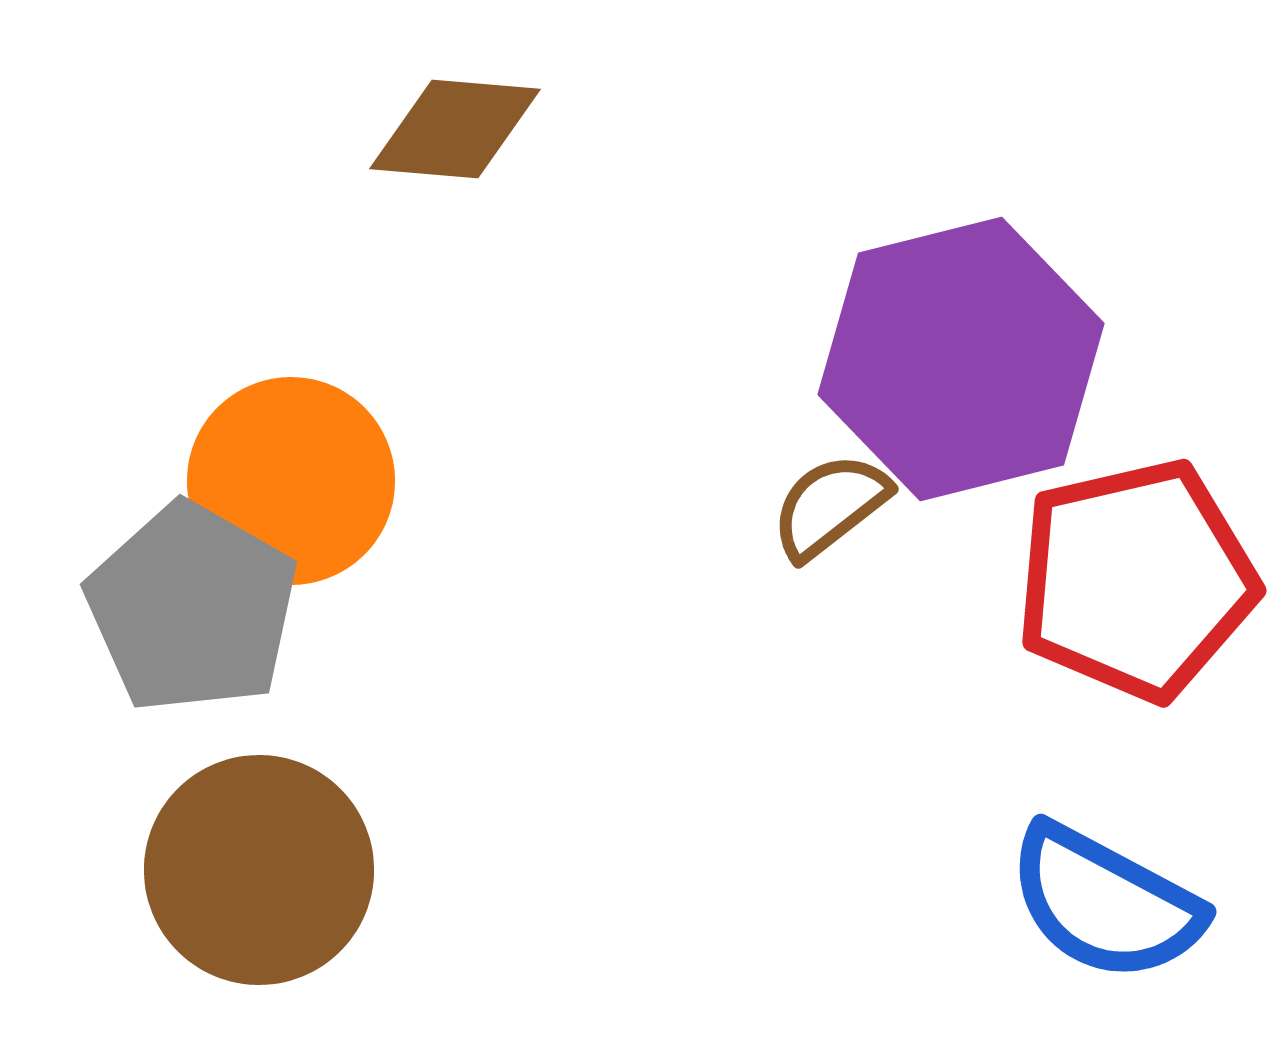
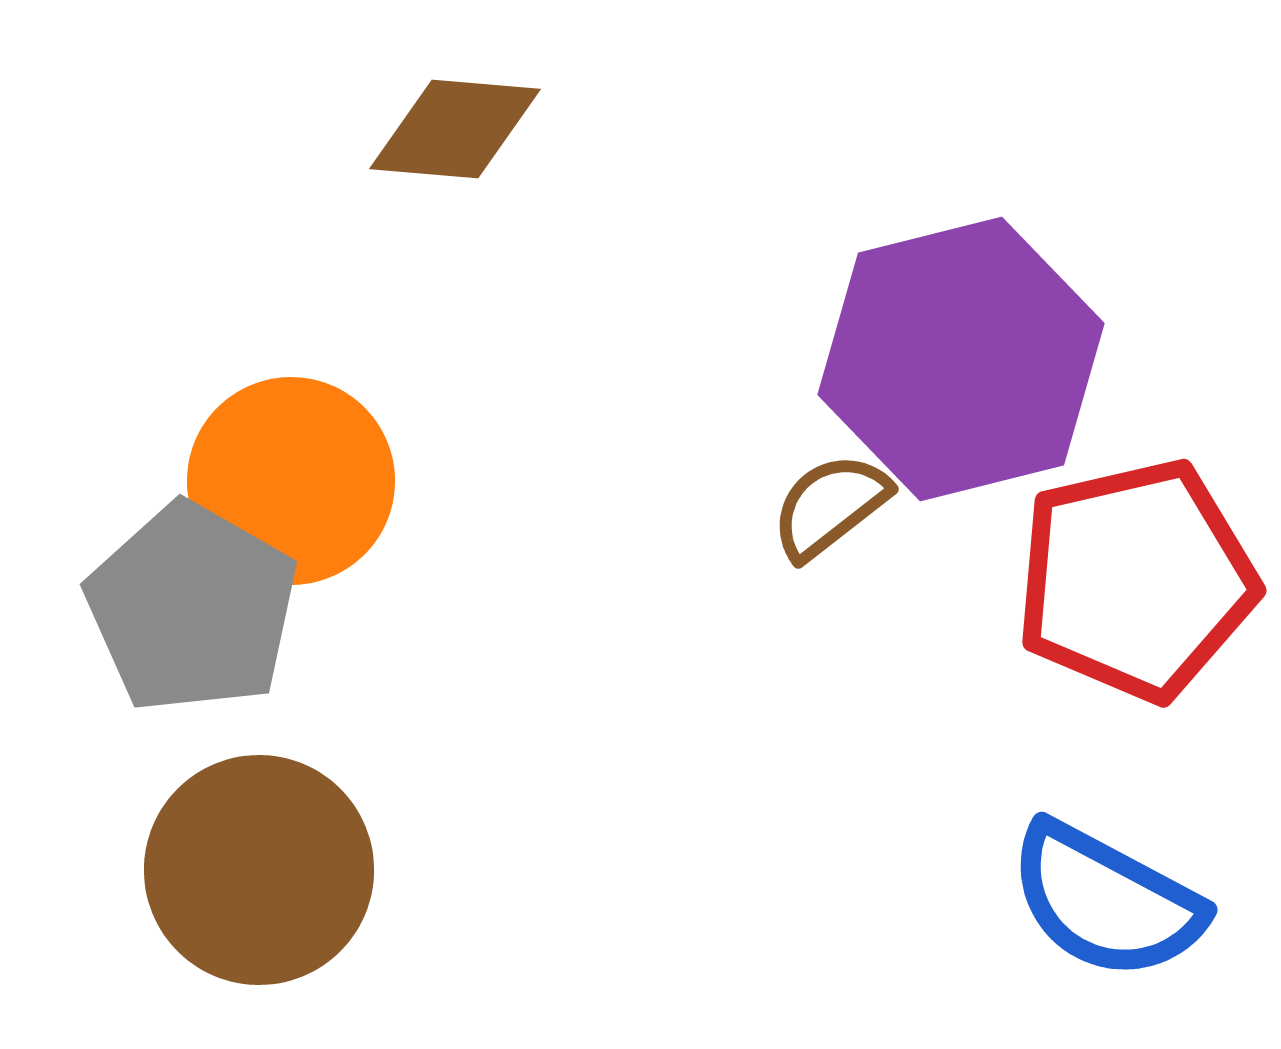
blue semicircle: moved 1 px right, 2 px up
